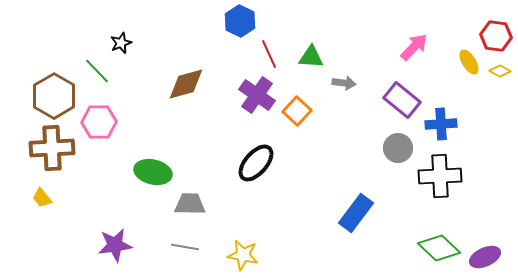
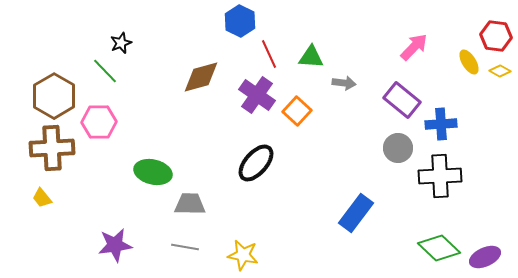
green line: moved 8 px right
brown diamond: moved 15 px right, 7 px up
